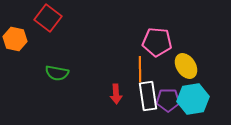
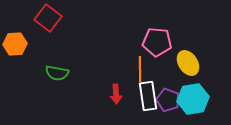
orange hexagon: moved 5 px down; rotated 15 degrees counterclockwise
yellow ellipse: moved 2 px right, 3 px up
purple pentagon: rotated 20 degrees clockwise
